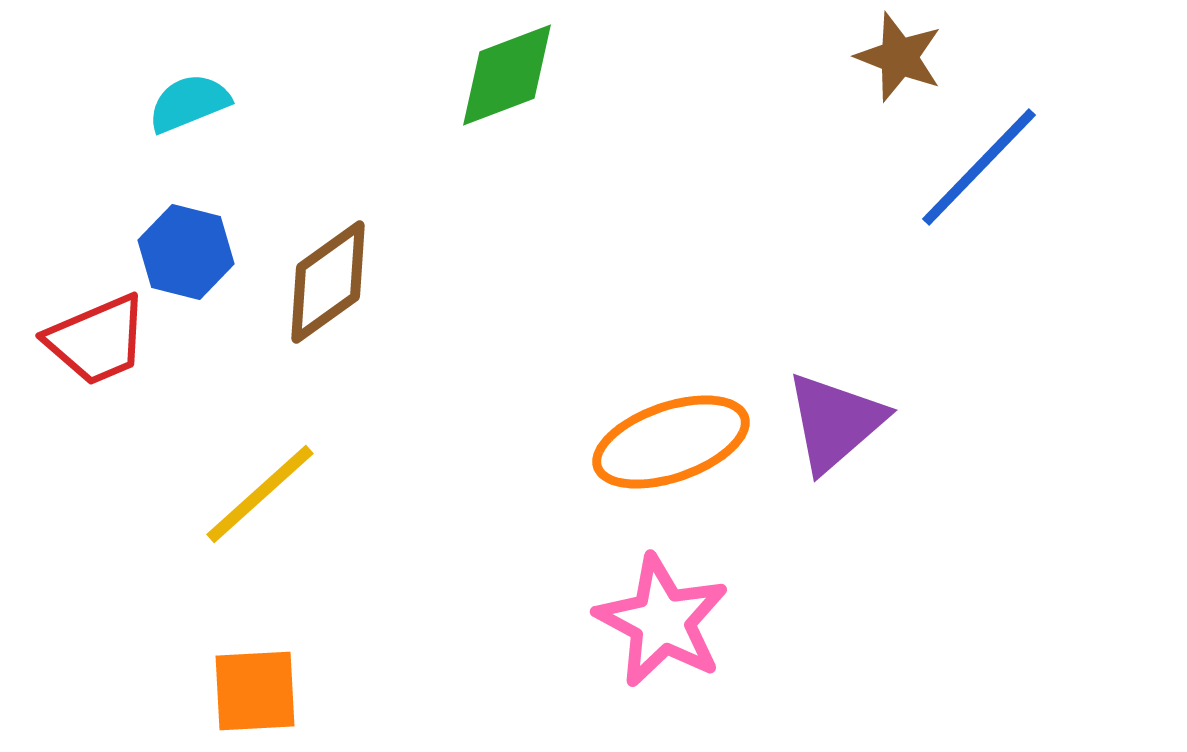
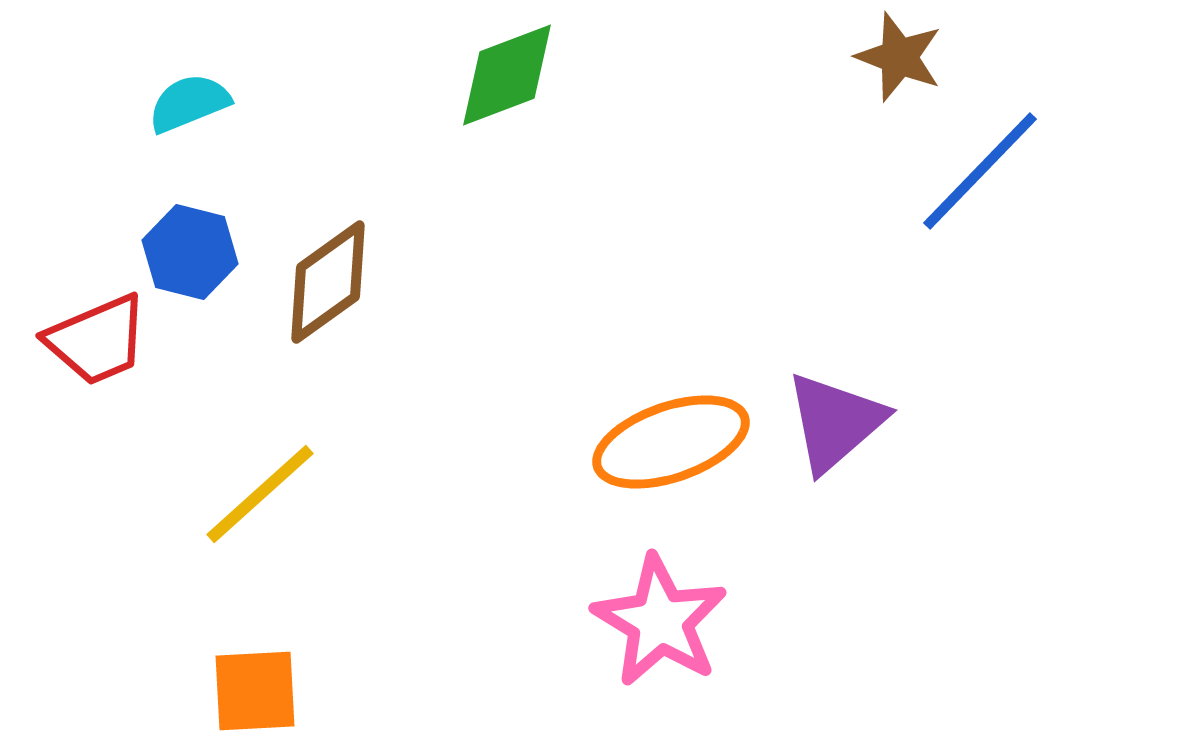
blue line: moved 1 px right, 4 px down
blue hexagon: moved 4 px right
pink star: moved 2 px left; rotated 3 degrees clockwise
